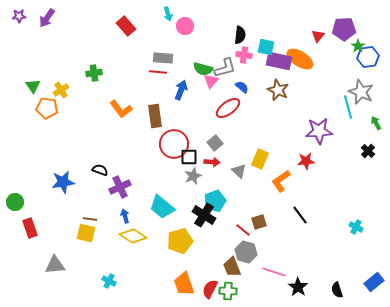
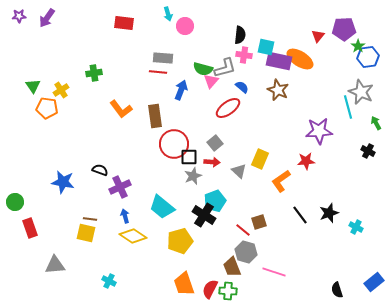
red rectangle at (126, 26): moved 2 px left, 3 px up; rotated 42 degrees counterclockwise
black cross at (368, 151): rotated 16 degrees counterclockwise
blue star at (63, 182): rotated 20 degrees clockwise
black star at (298, 287): moved 31 px right, 74 px up; rotated 18 degrees clockwise
